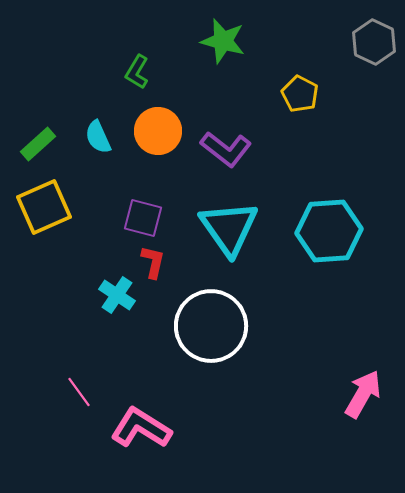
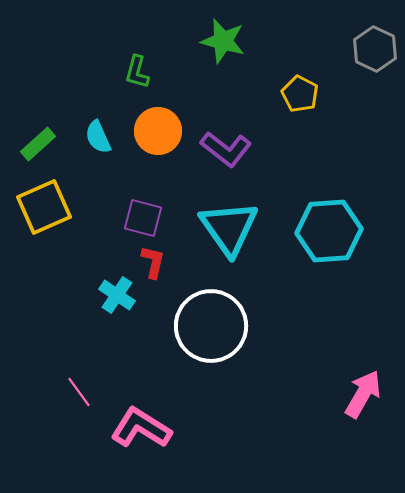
gray hexagon: moved 1 px right, 7 px down
green L-shape: rotated 16 degrees counterclockwise
